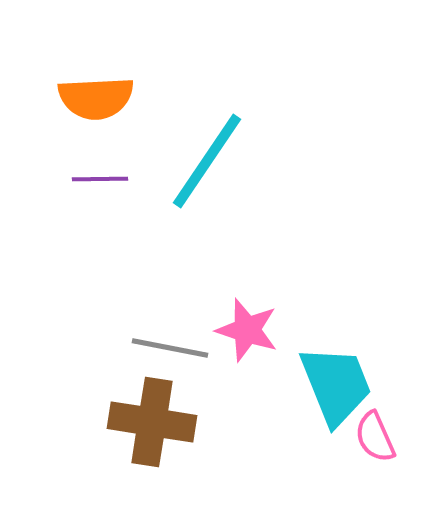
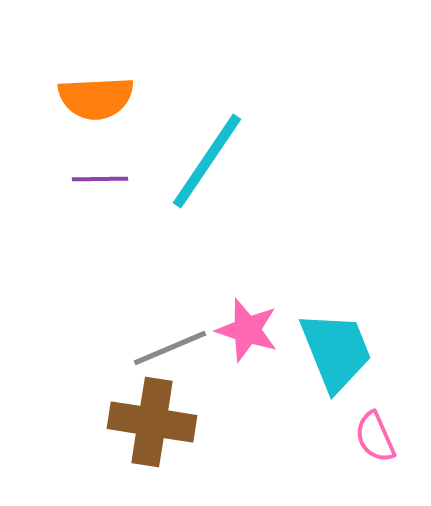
gray line: rotated 34 degrees counterclockwise
cyan trapezoid: moved 34 px up
